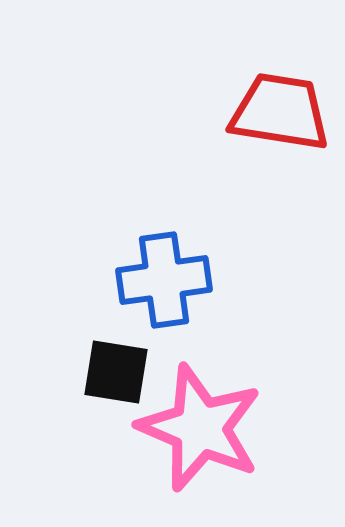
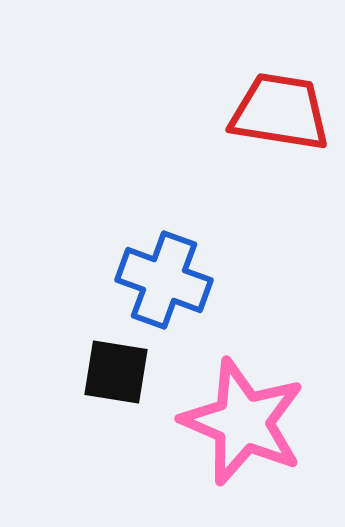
blue cross: rotated 28 degrees clockwise
pink star: moved 43 px right, 6 px up
